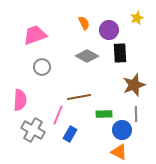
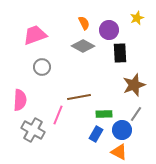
gray diamond: moved 4 px left, 10 px up
gray line: rotated 35 degrees clockwise
blue rectangle: moved 26 px right
